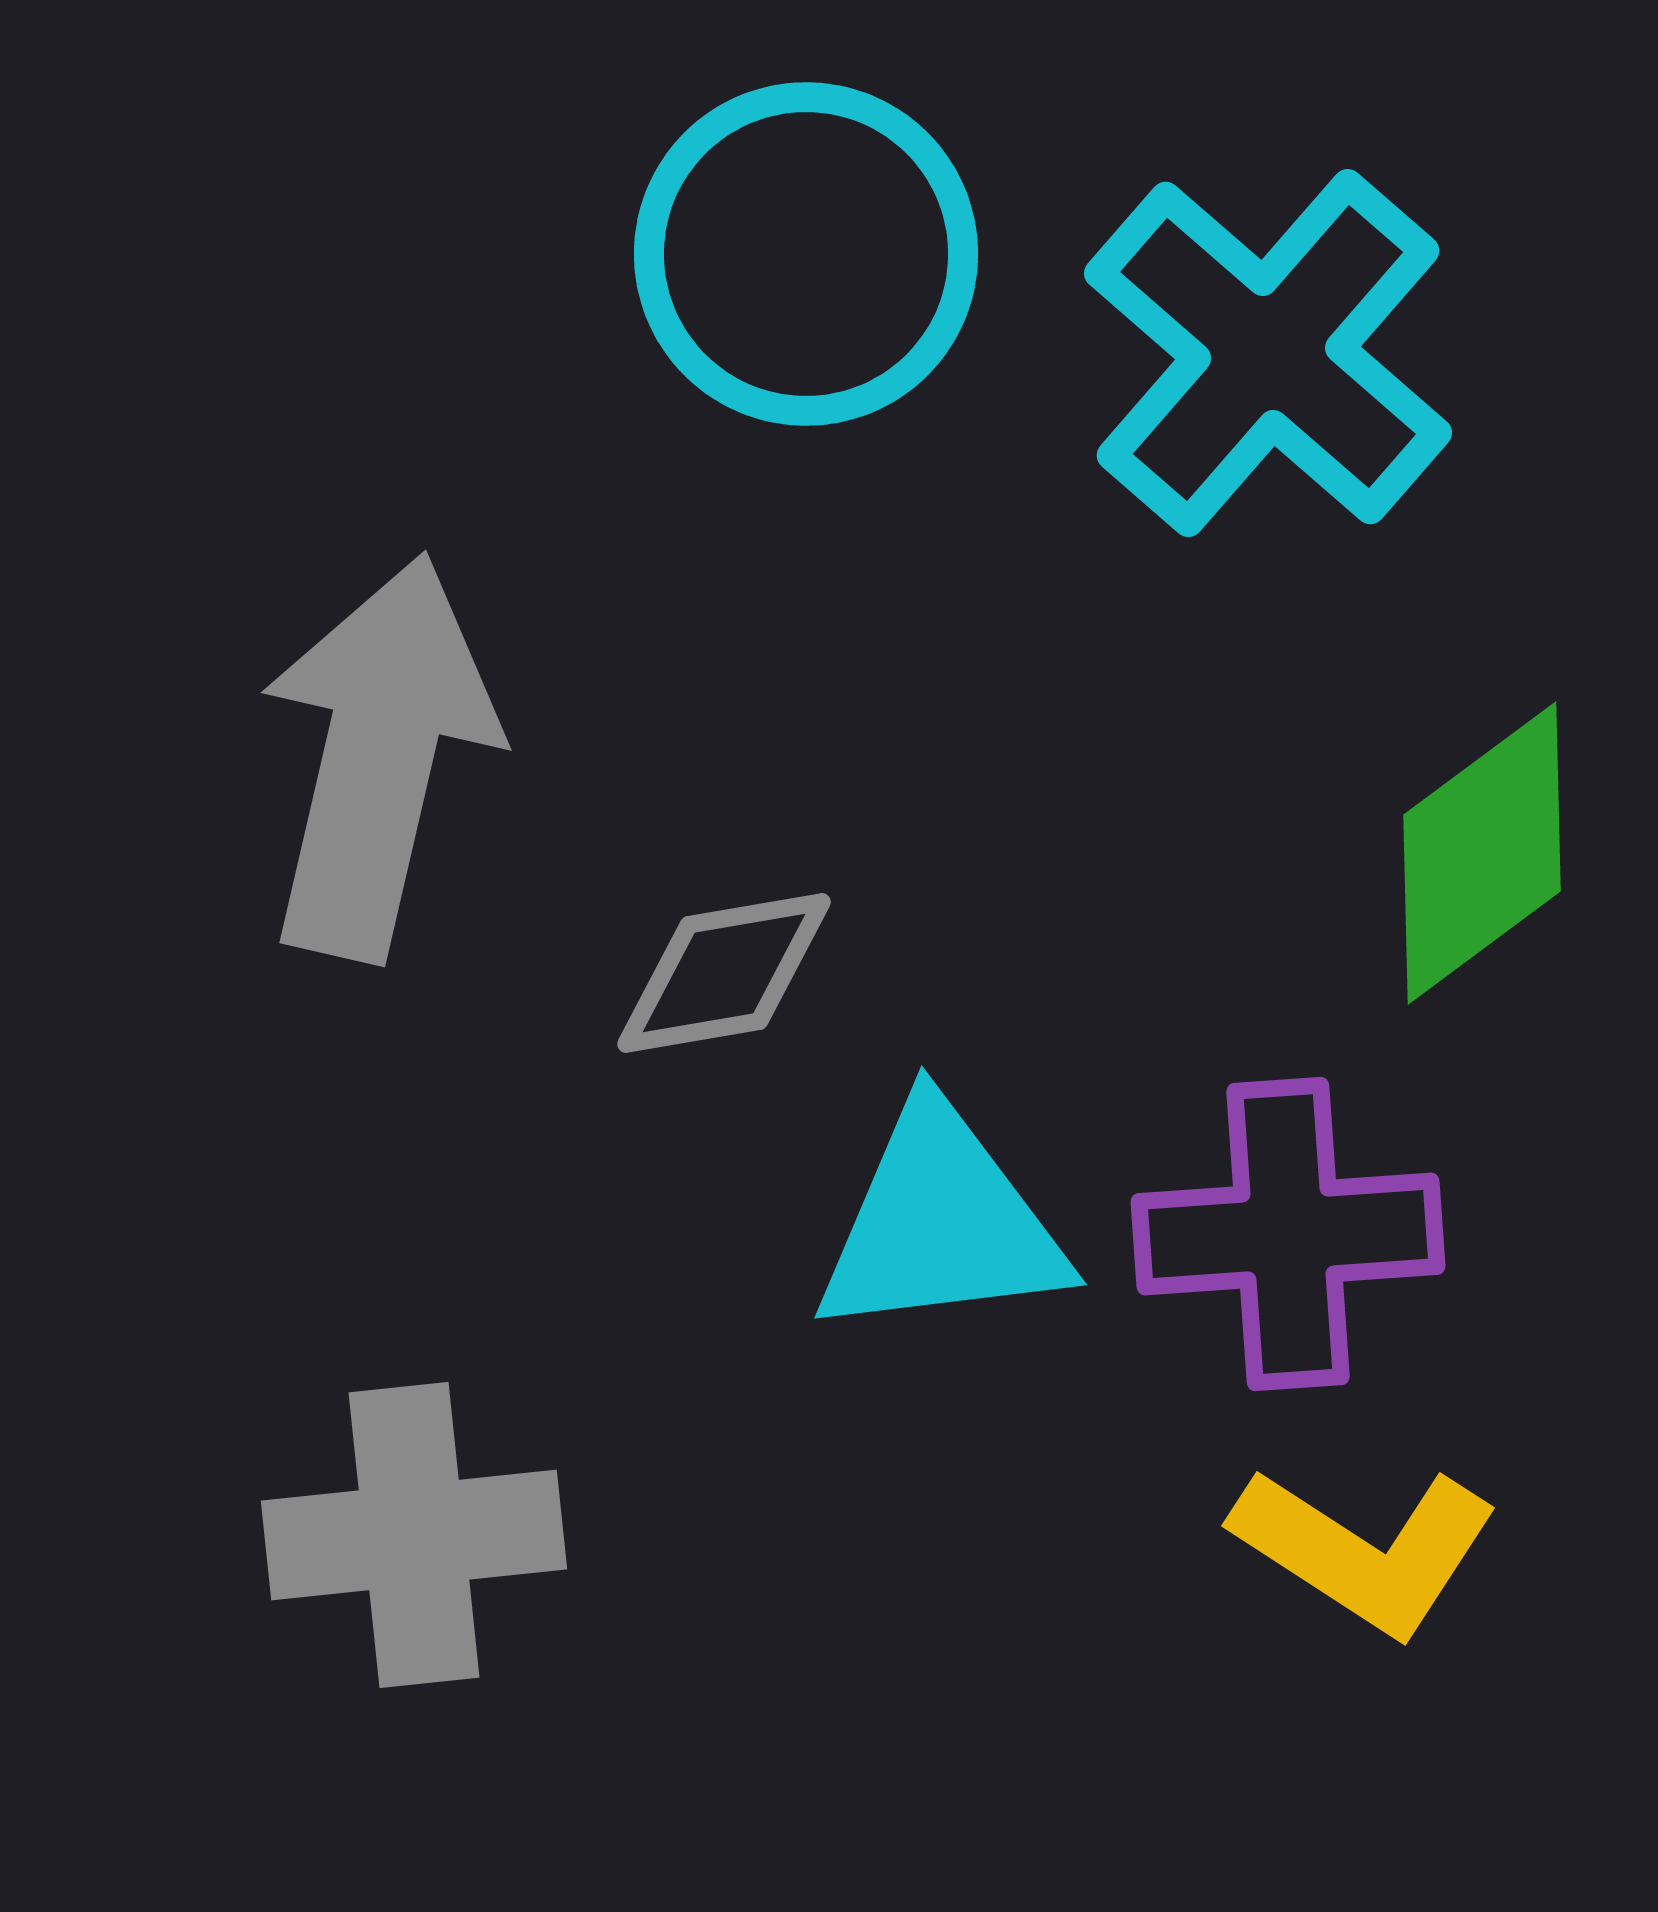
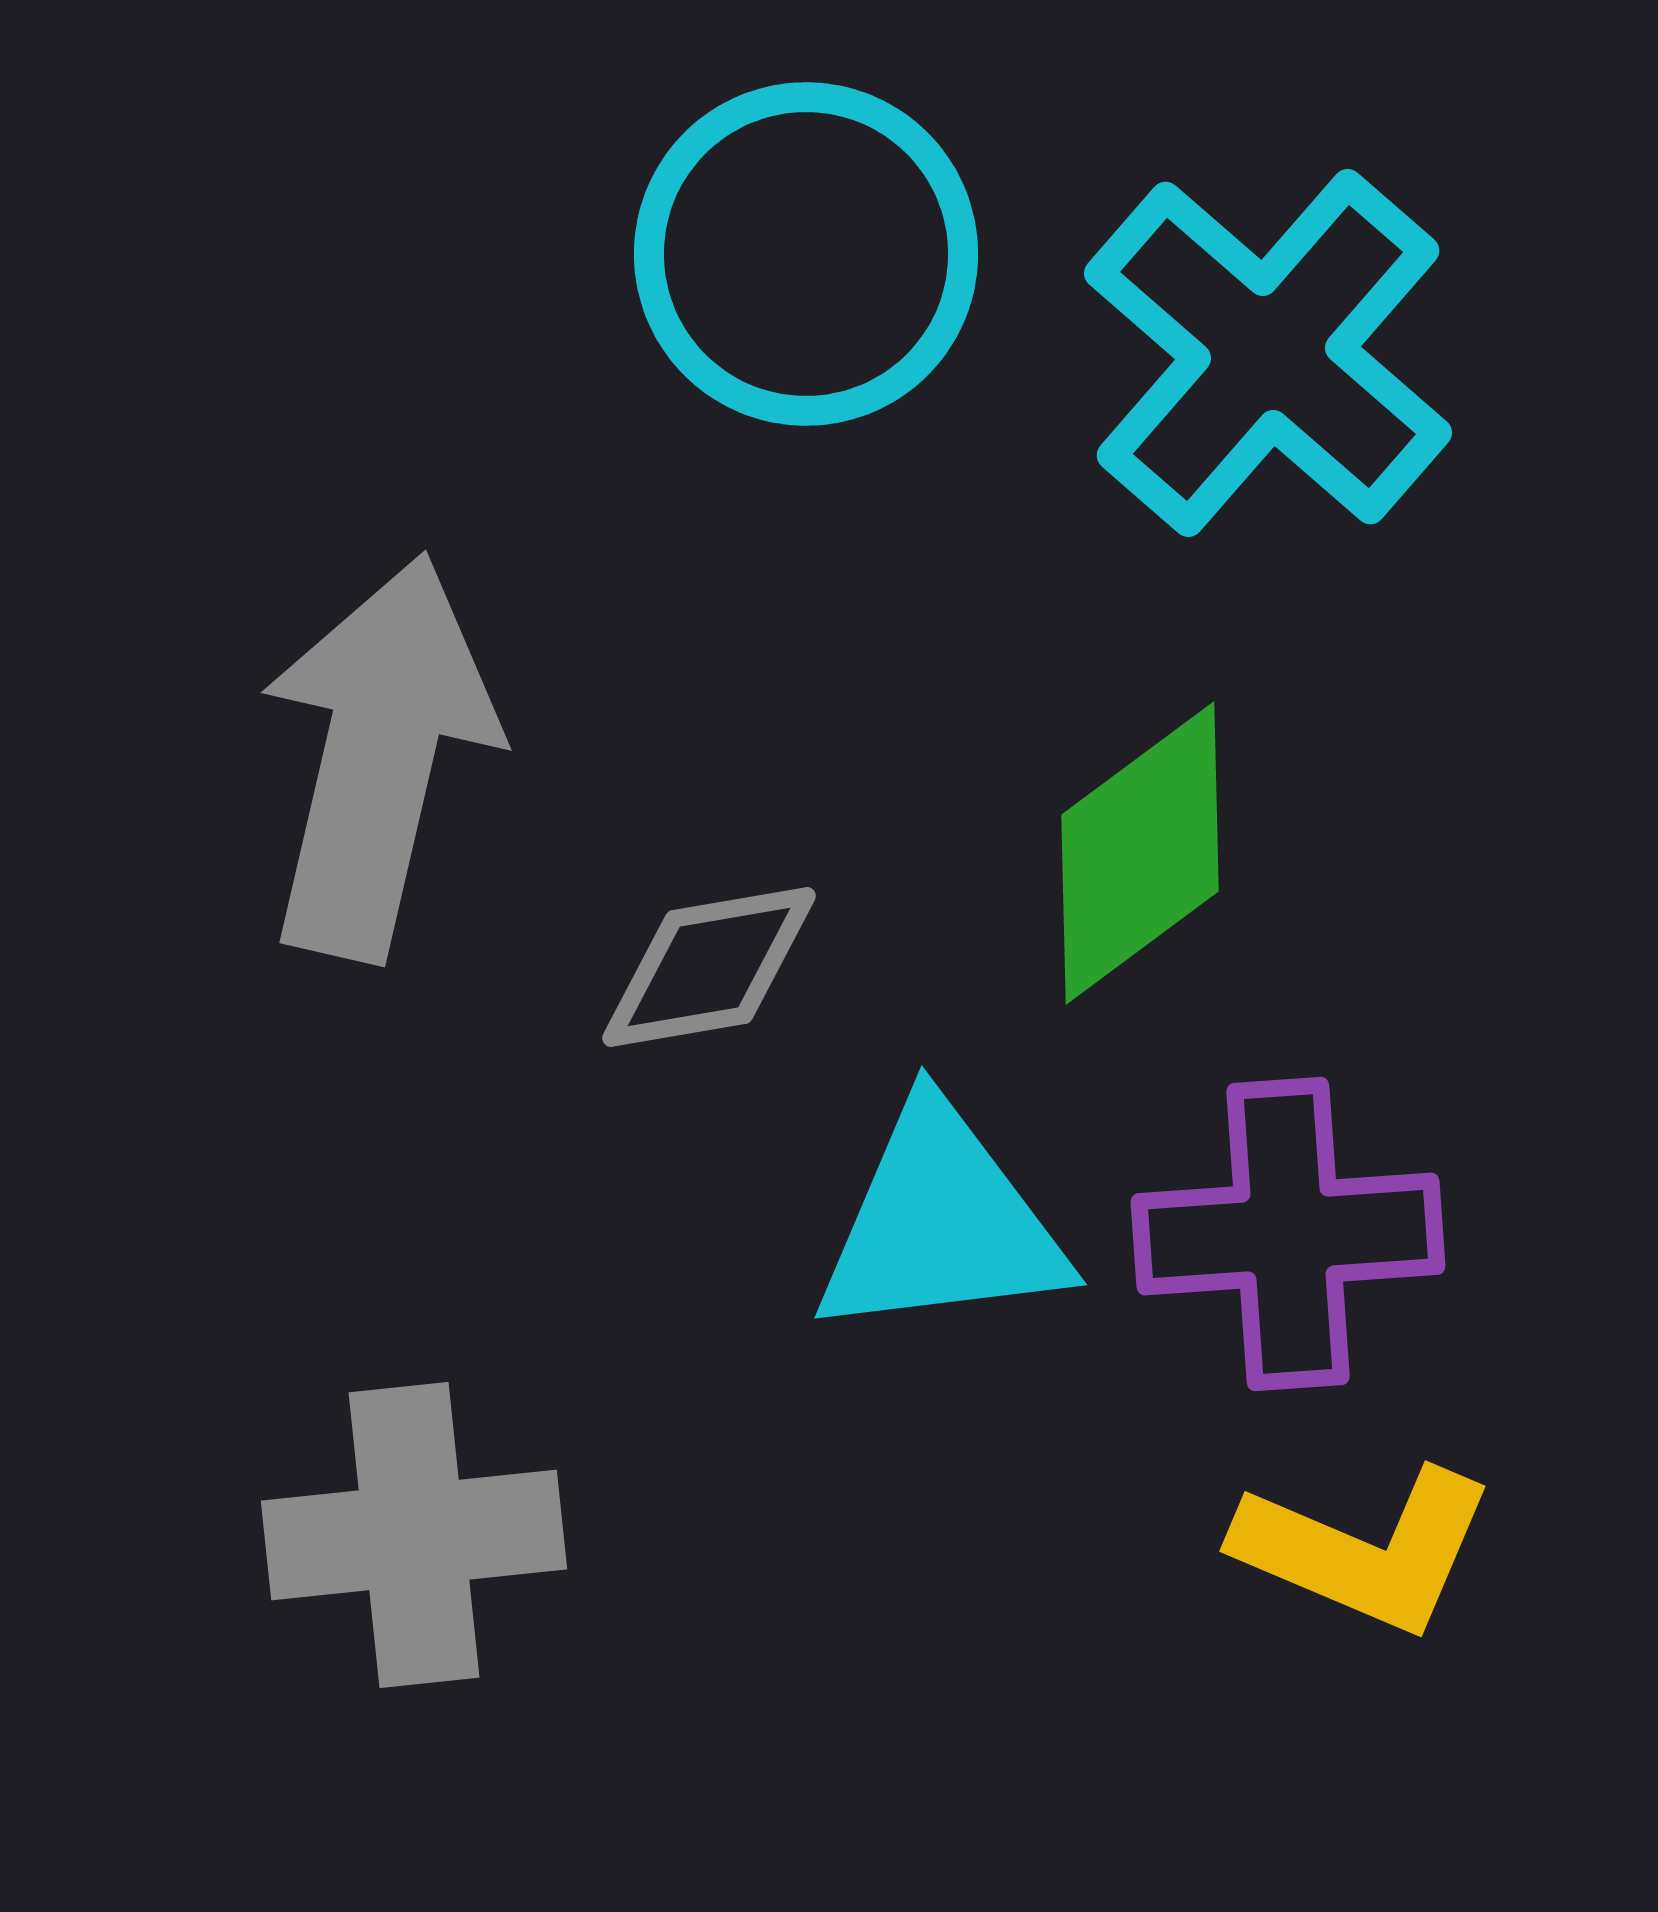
green diamond: moved 342 px left
gray diamond: moved 15 px left, 6 px up
yellow L-shape: rotated 10 degrees counterclockwise
